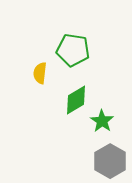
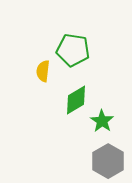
yellow semicircle: moved 3 px right, 2 px up
gray hexagon: moved 2 px left
